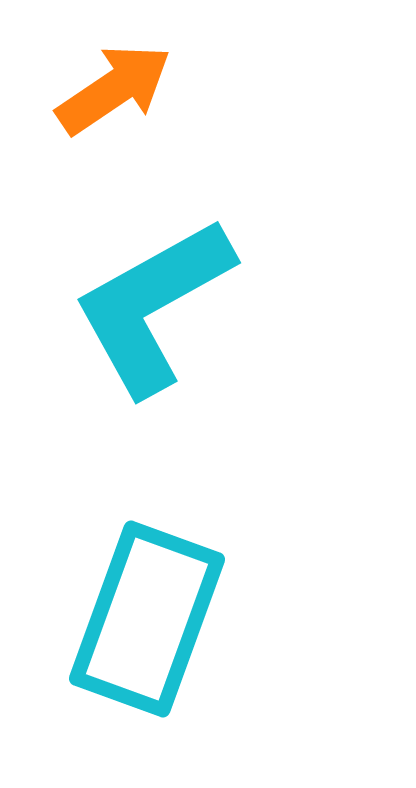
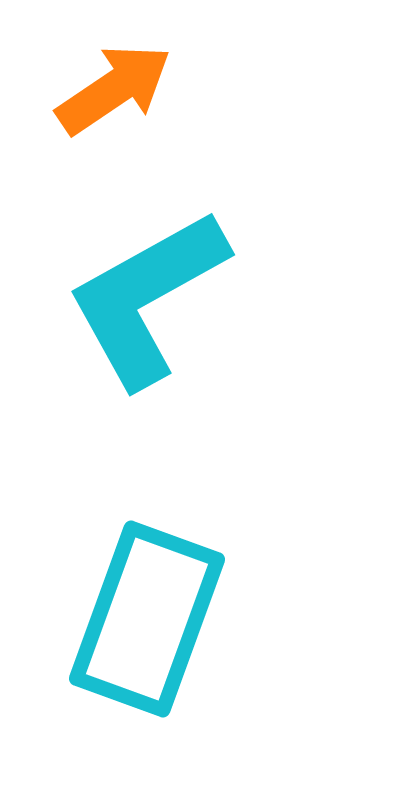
cyan L-shape: moved 6 px left, 8 px up
